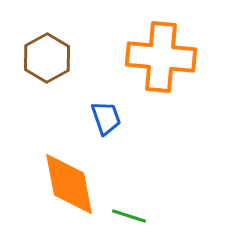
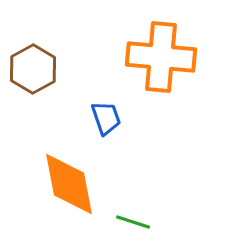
brown hexagon: moved 14 px left, 11 px down
green line: moved 4 px right, 6 px down
